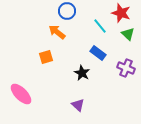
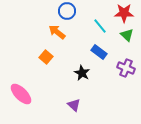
red star: moved 3 px right; rotated 18 degrees counterclockwise
green triangle: moved 1 px left, 1 px down
blue rectangle: moved 1 px right, 1 px up
orange square: rotated 32 degrees counterclockwise
purple triangle: moved 4 px left
